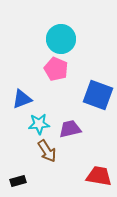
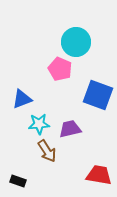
cyan circle: moved 15 px right, 3 px down
pink pentagon: moved 4 px right
red trapezoid: moved 1 px up
black rectangle: rotated 35 degrees clockwise
